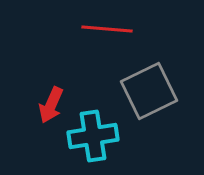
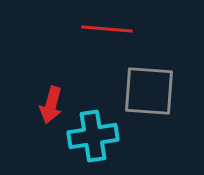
gray square: rotated 30 degrees clockwise
red arrow: rotated 9 degrees counterclockwise
